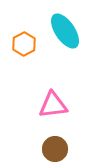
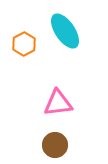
pink triangle: moved 5 px right, 2 px up
brown circle: moved 4 px up
